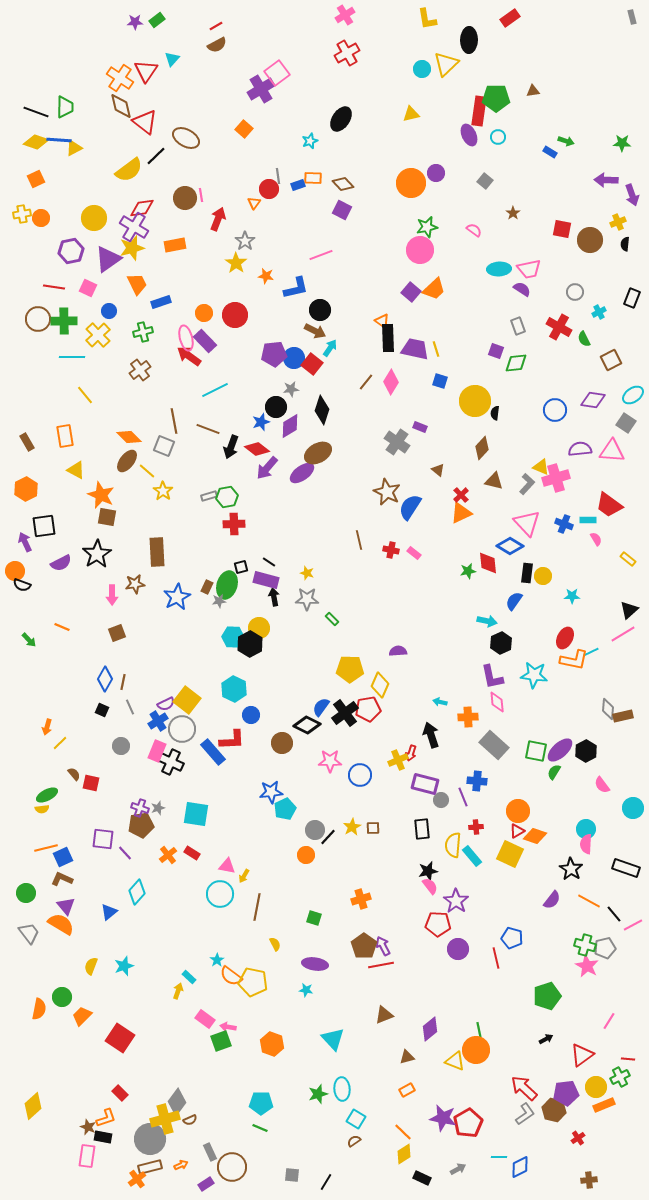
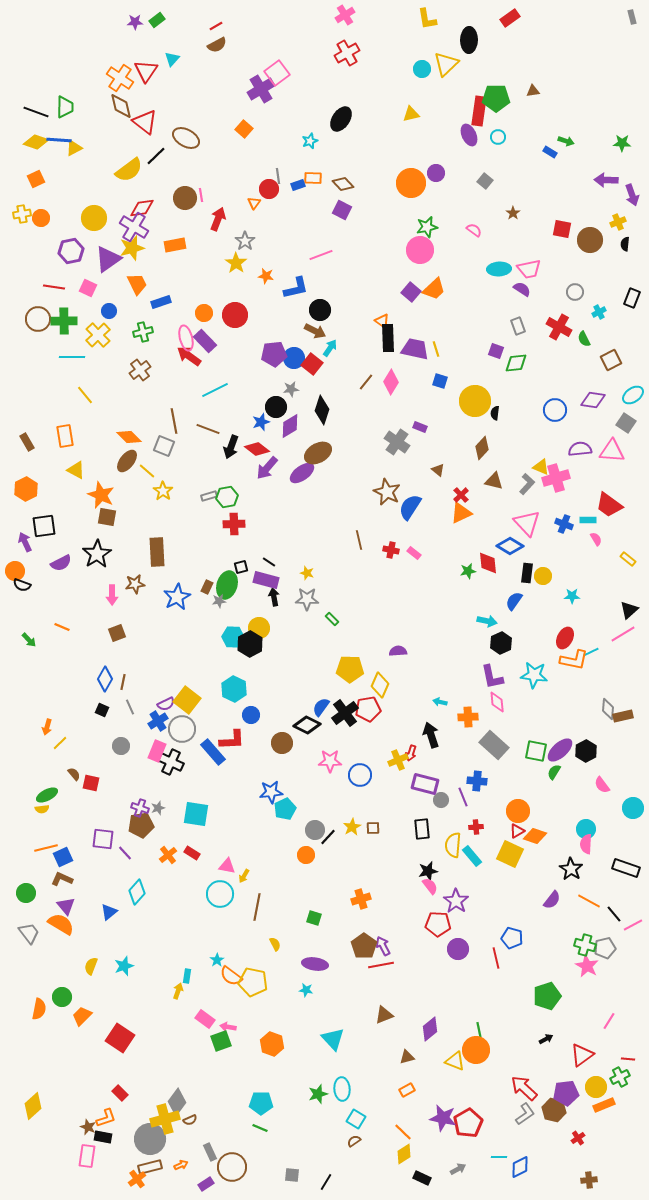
cyan rectangle at (189, 977): moved 2 px left, 1 px up; rotated 56 degrees clockwise
